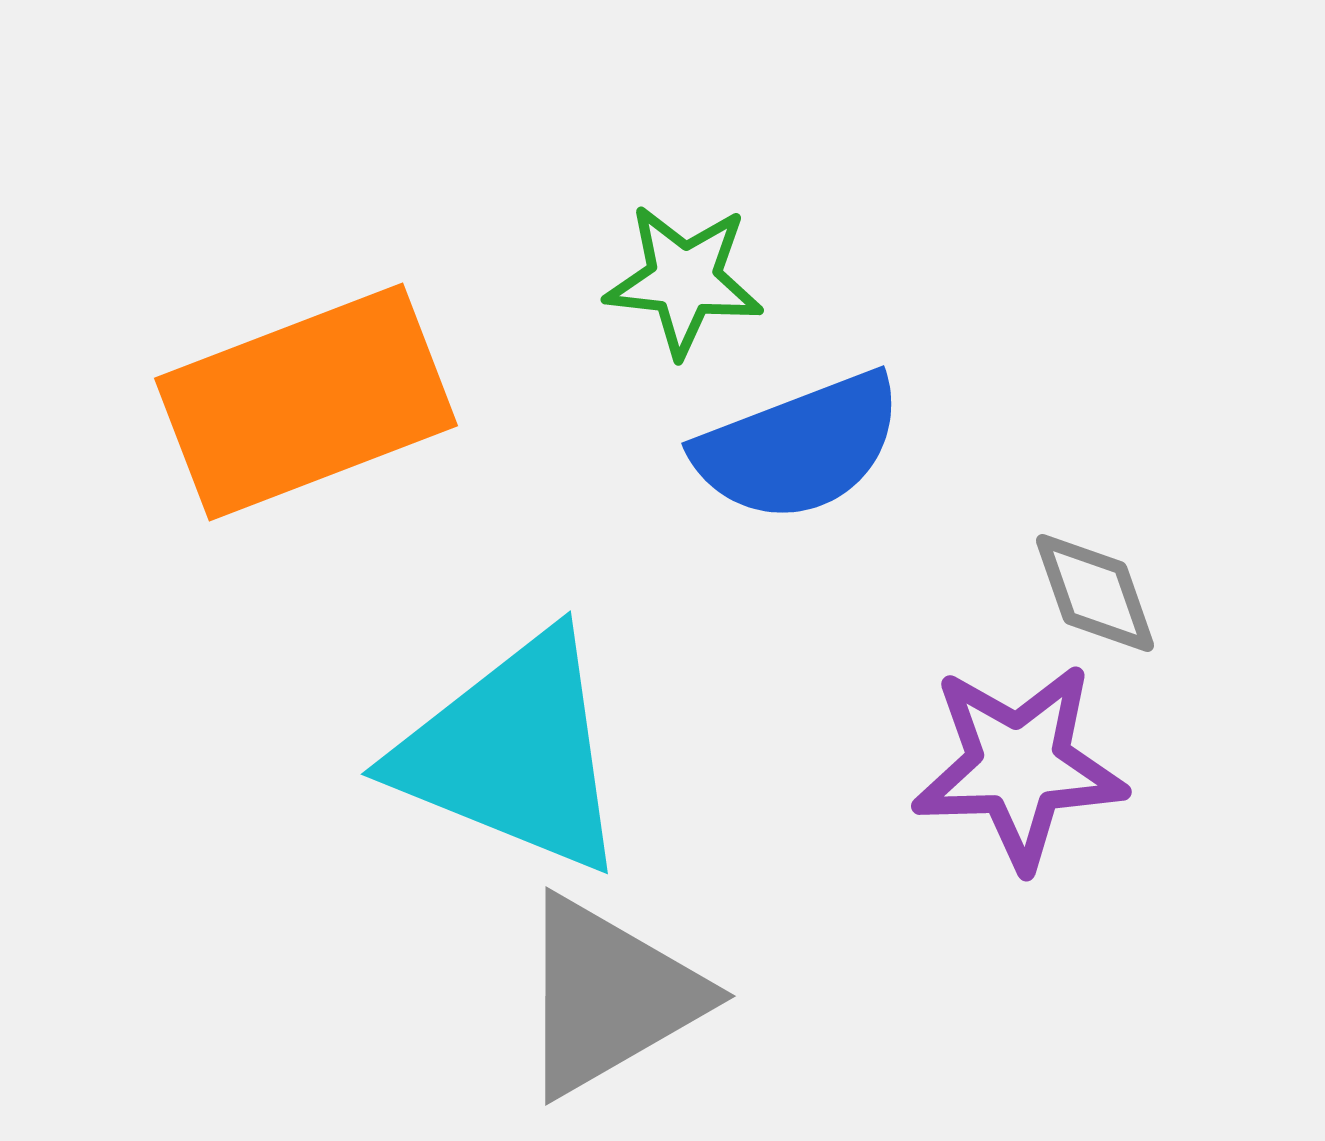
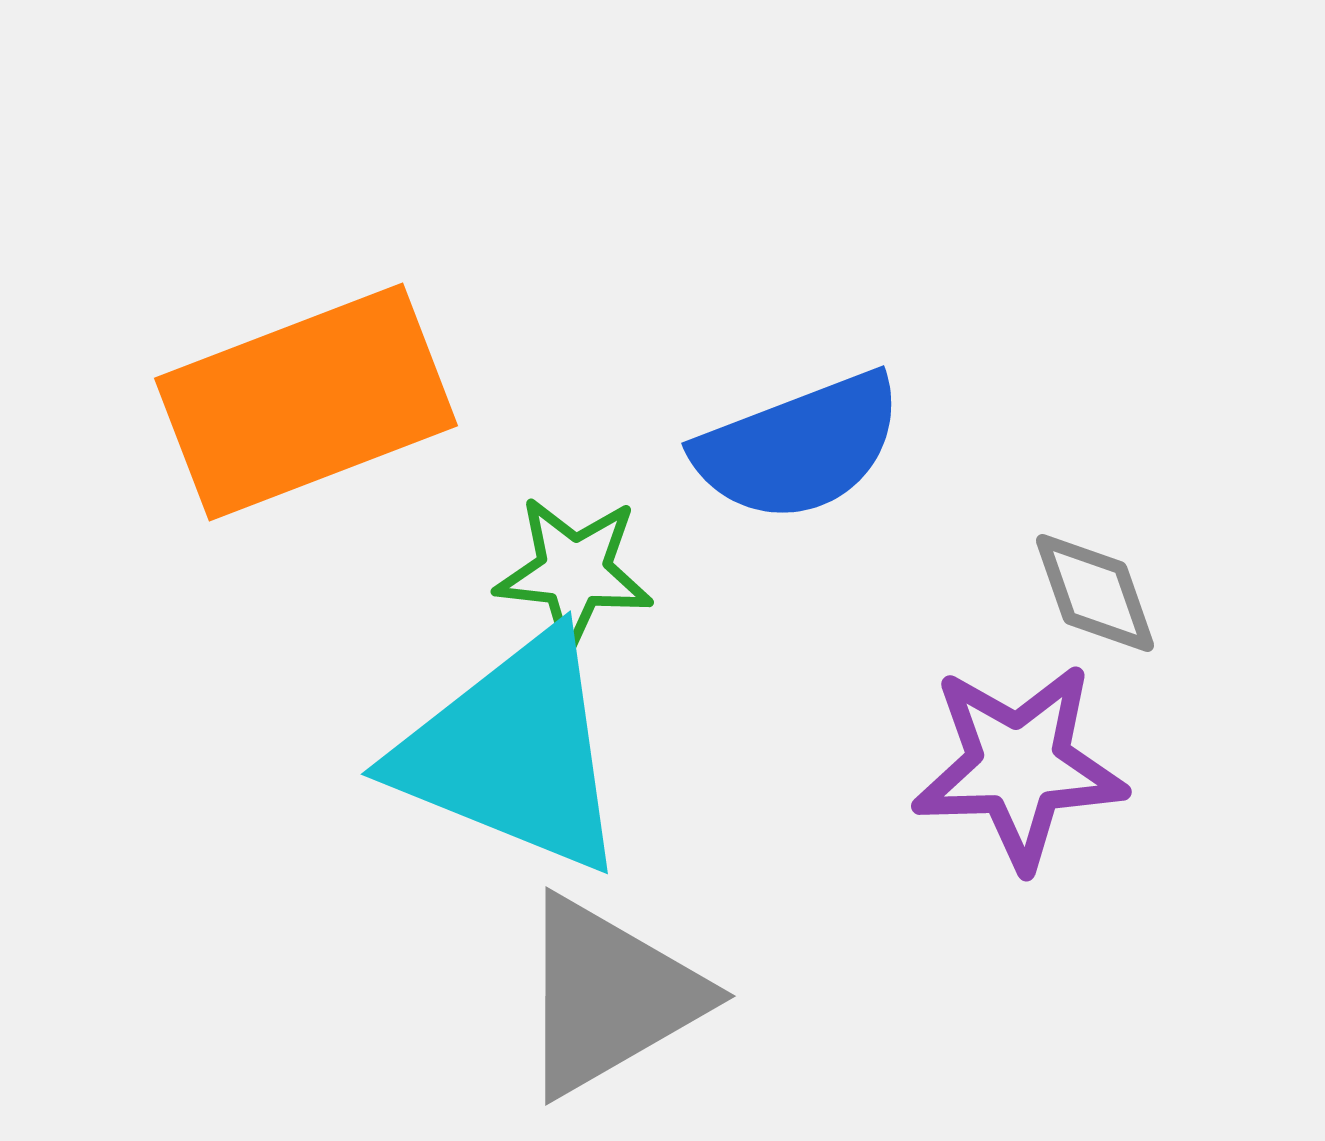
green star: moved 110 px left, 292 px down
